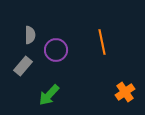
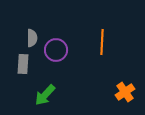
gray semicircle: moved 2 px right, 3 px down
orange line: rotated 15 degrees clockwise
gray rectangle: moved 2 px up; rotated 36 degrees counterclockwise
green arrow: moved 4 px left
